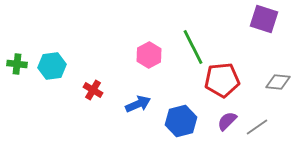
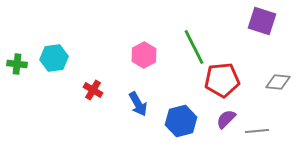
purple square: moved 2 px left, 2 px down
green line: moved 1 px right
pink hexagon: moved 5 px left
cyan hexagon: moved 2 px right, 8 px up
blue arrow: rotated 85 degrees clockwise
purple semicircle: moved 1 px left, 2 px up
gray line: moved 4 px down; rotated 30 degrees clockwise
